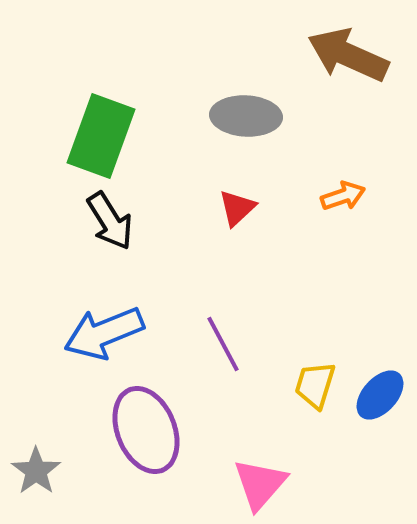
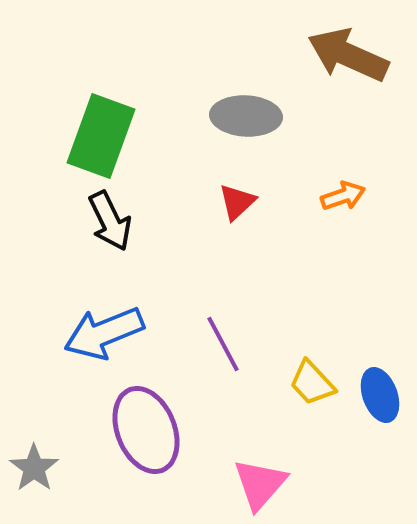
red triangle: moved 6 px up
black arrow: rotated 6 degrees clockwise
yellow trapezoid: moved 3 px left, 2 px up; rotated 60 degrees counterclockwise
blue ellipse: rotated 62 degrees counterclockwise
gray star: moved 2 px left, 3 px up
